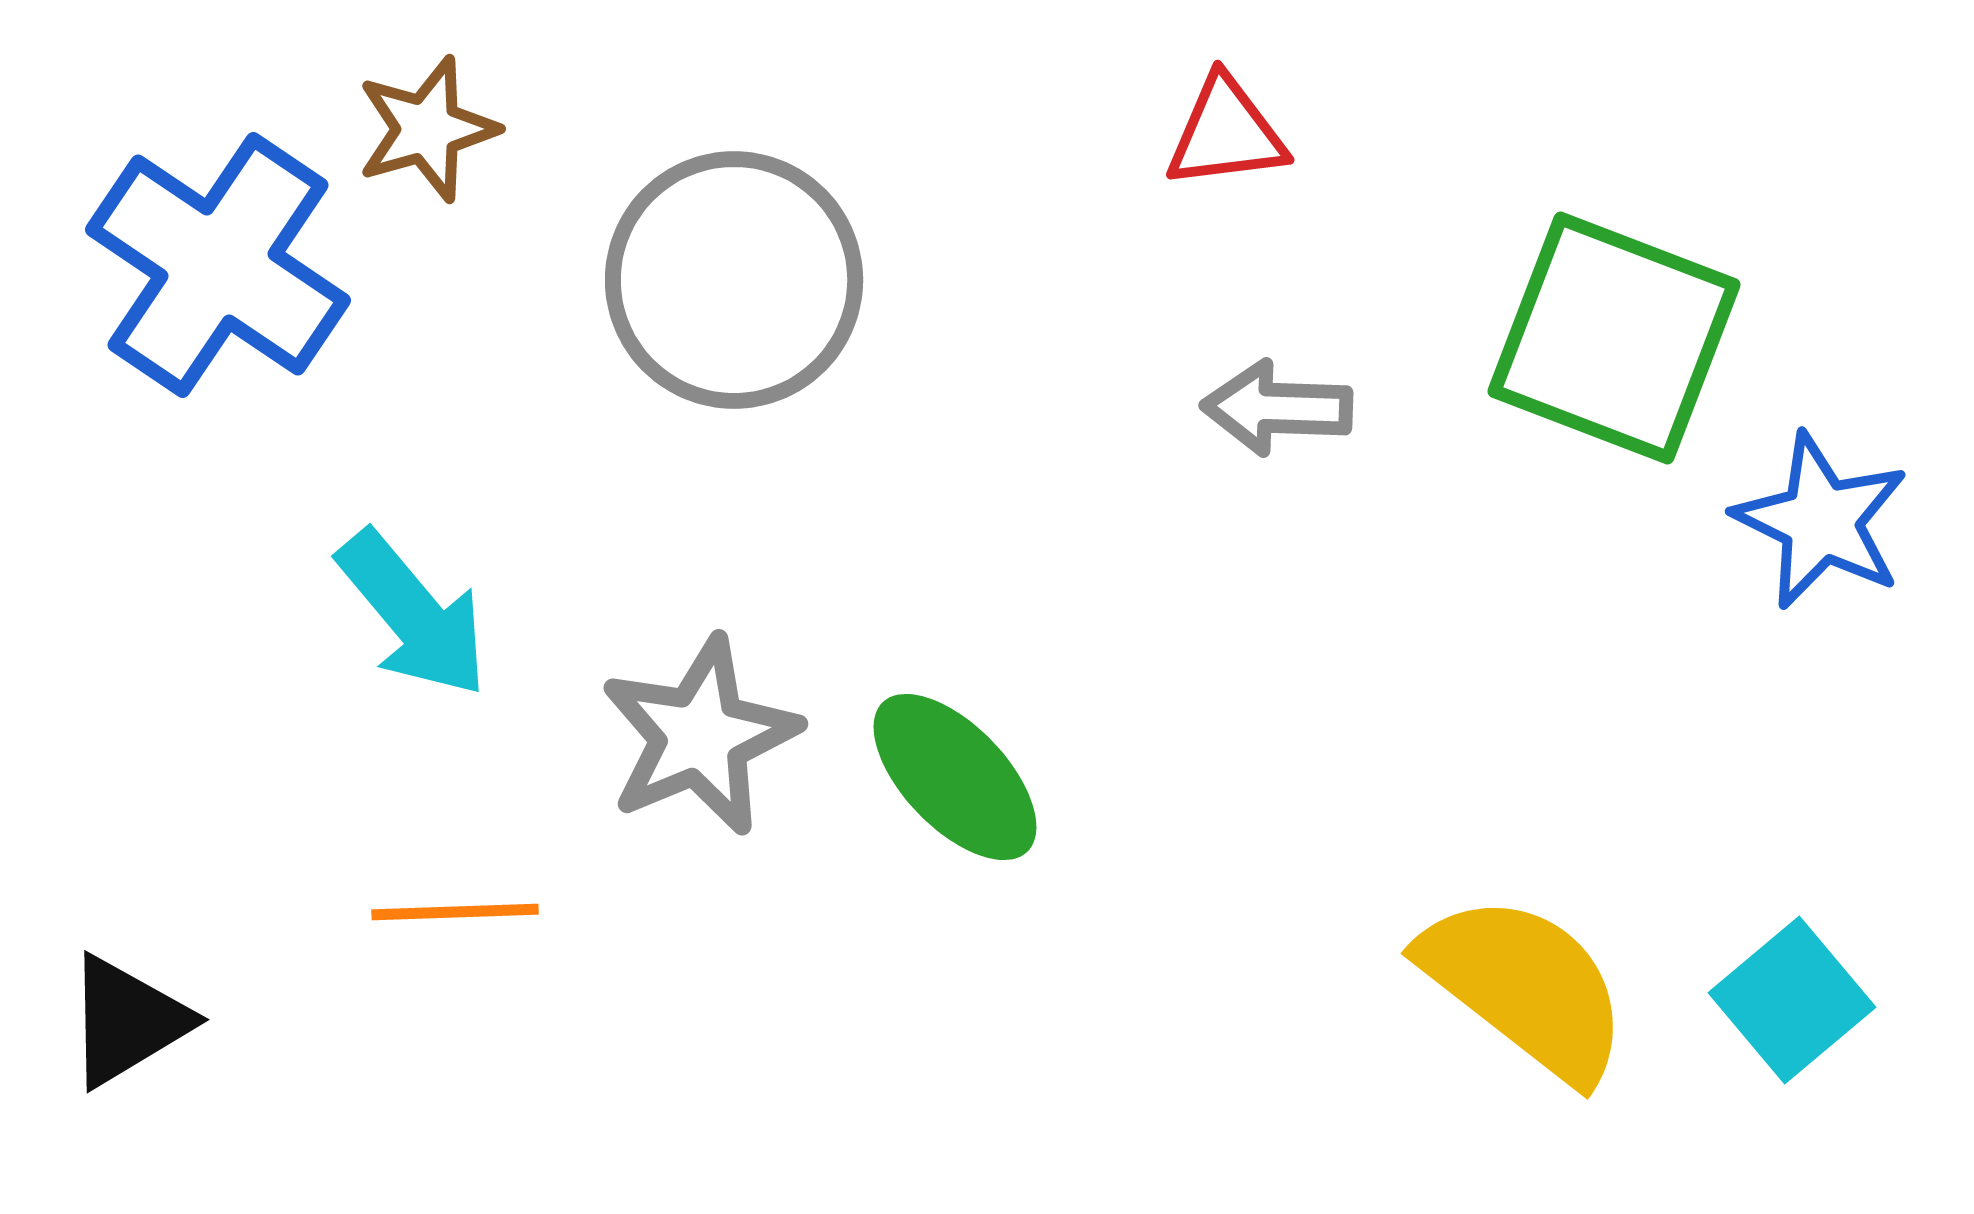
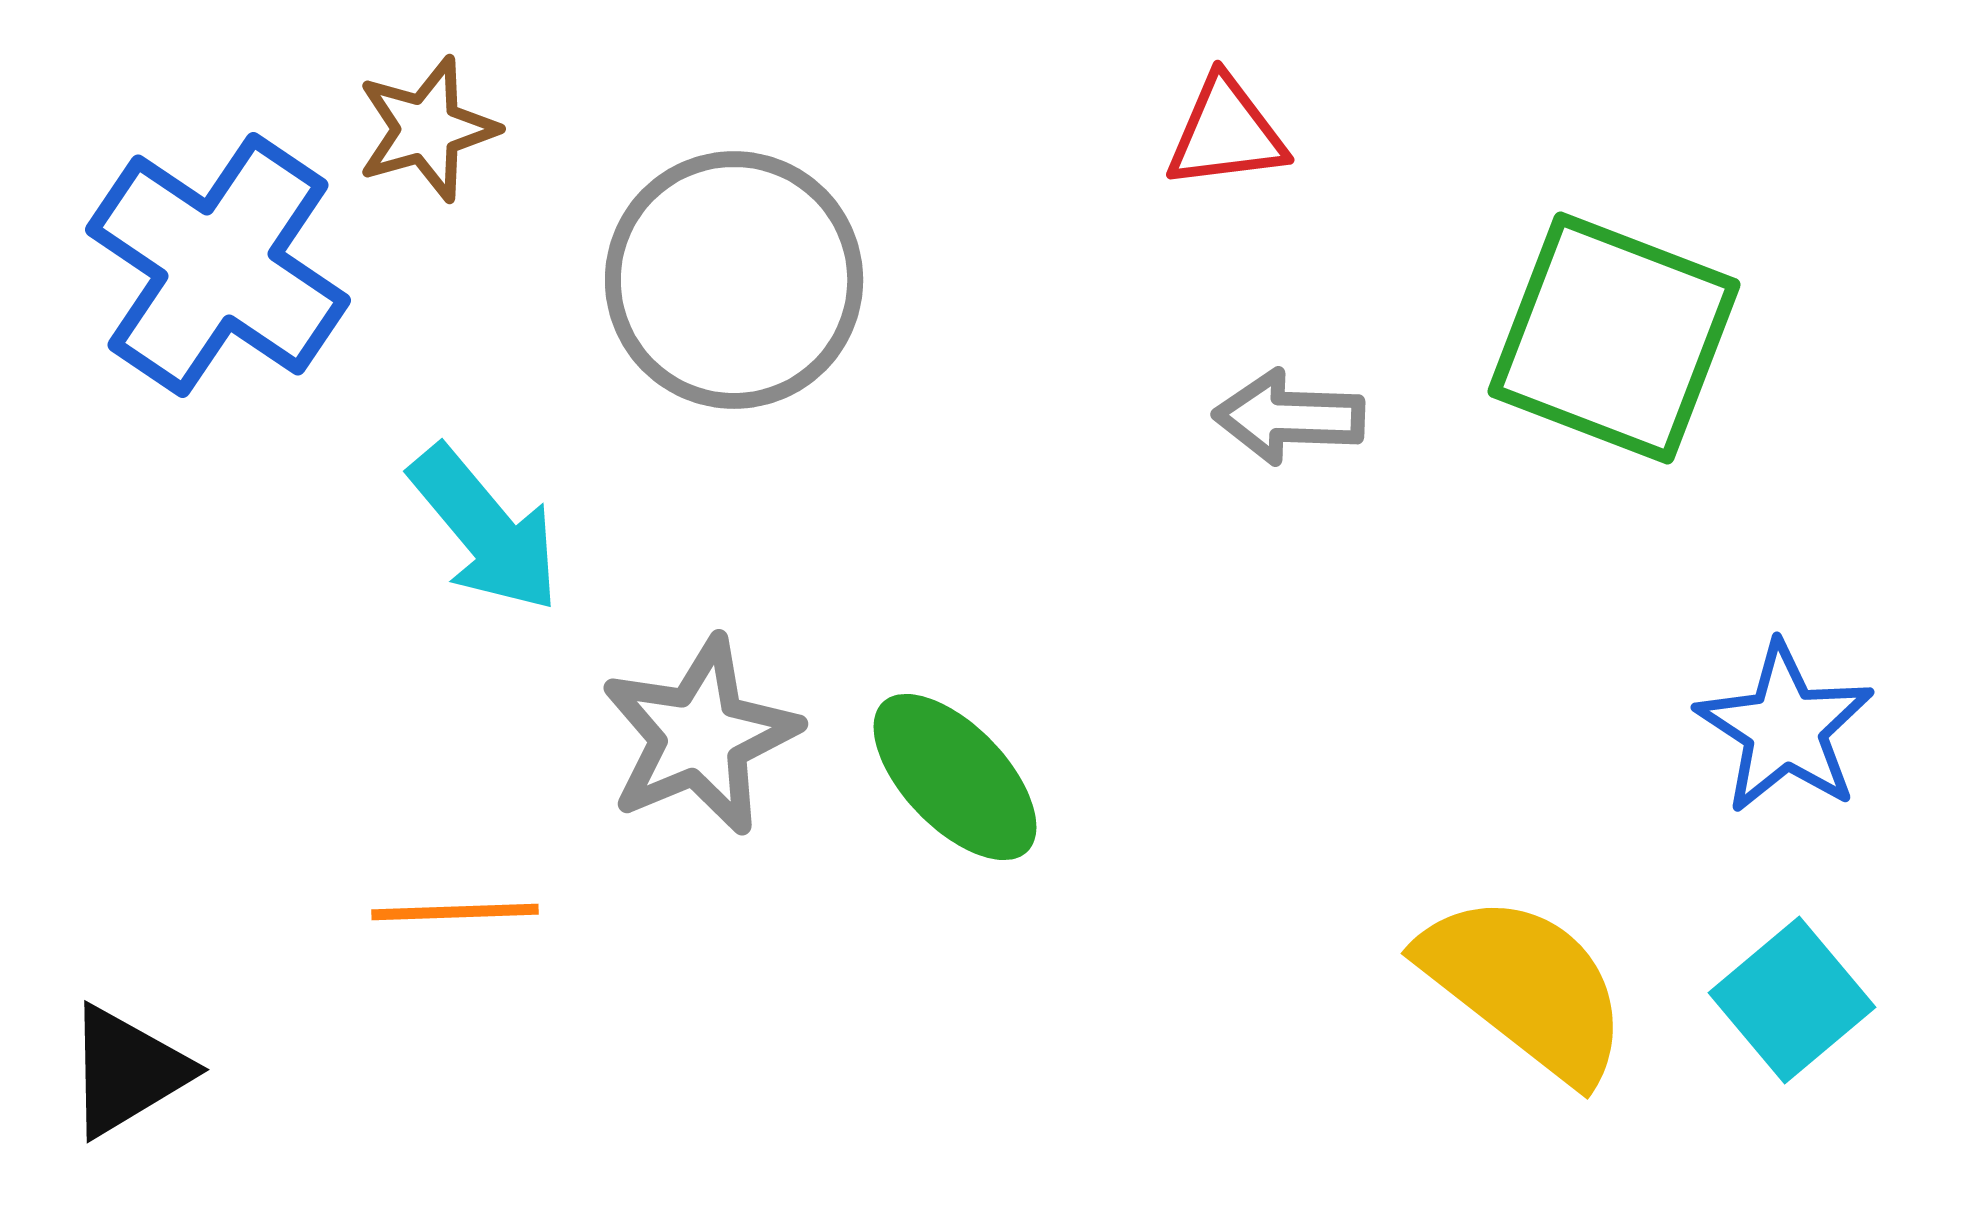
gray arrow: moved 12 px right, 9 px down
blue star: moved 36 px left, 207 px down; rotated 7 degrees clockwise
cyan arrow: moved 72 px right, 85 px up
black triangle: moved 50 px down
